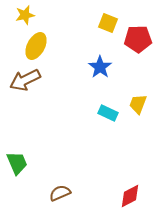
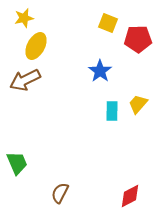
yellow star: moved 1 px left, 3 px down
blue star: moved 4 px down
yellow trapezoid: rotated 20 degrees clockwise
cyan rectangle: moved 4 px right, 2 px up; rotated 66 degrees clockwise
brown semicircle: rotated 40 degrees counterclockwise
